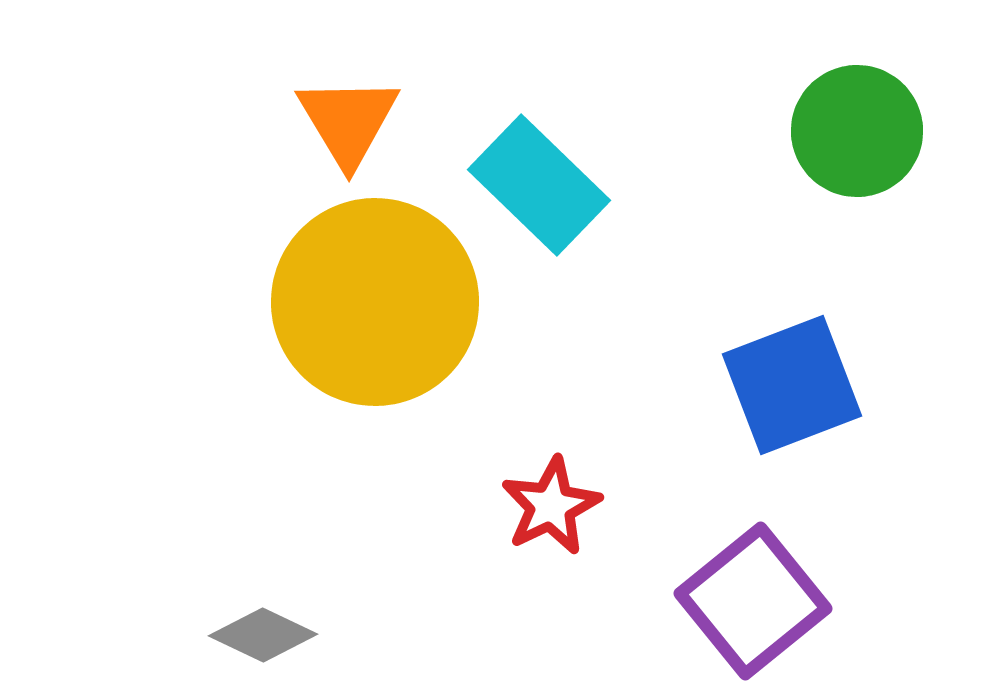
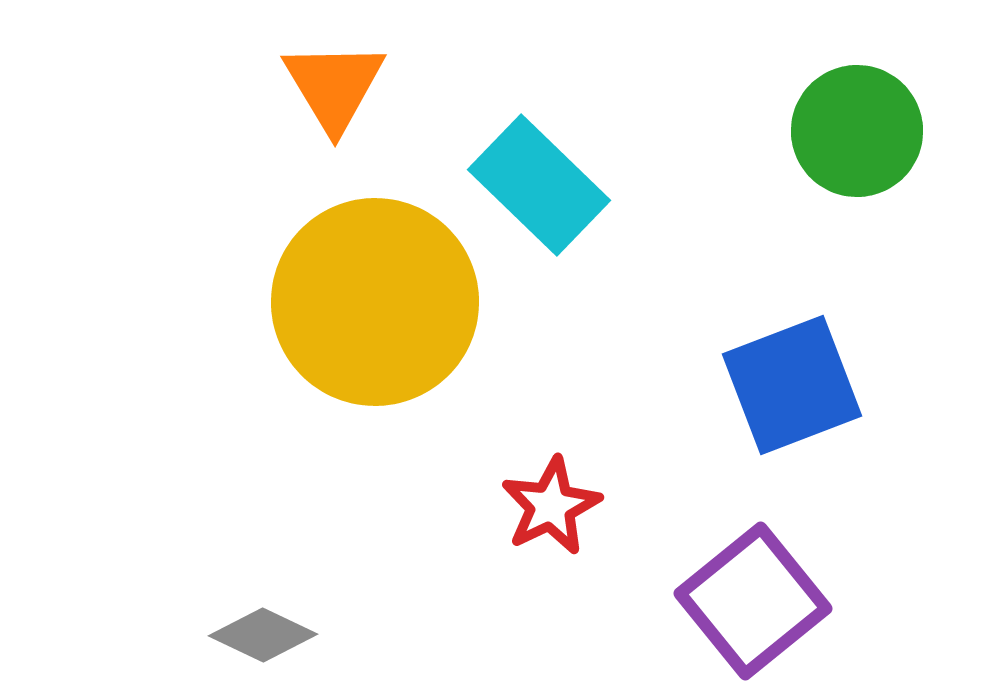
orange triangle: moved 14 px left, 35 px up
